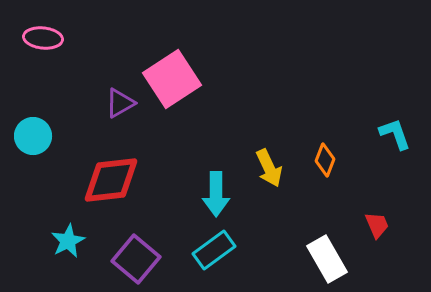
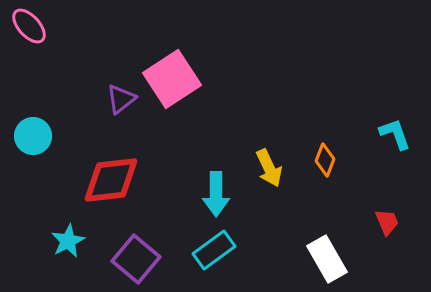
pink ellipse: moved 14 px left, 12 px up; rotated 42 degrees clockwise
purple triangle: moved 1 px right, 4 px up; rotated 8 degrees counterclockwise
red trapezoid: moved 10 px right, 3 px up
